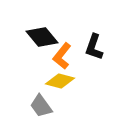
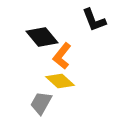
black L-shape: moved 27 px up; rotated 40 degrees counterclockwise
yellow diamond: rotated 28 degrees clockwise
gray trapezoid: moved 3 px up; rotated 65 degrees clockwise
